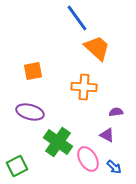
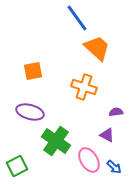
orange cross: rotated 15 degrees clockwise
green cross: moved 2 px left, 1 px up
pink ellipse: moved 1 px right, 1 px down
